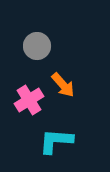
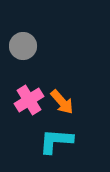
gray circle: moved 14 px left
orange arrow: moved 1 px left, 17 px down
